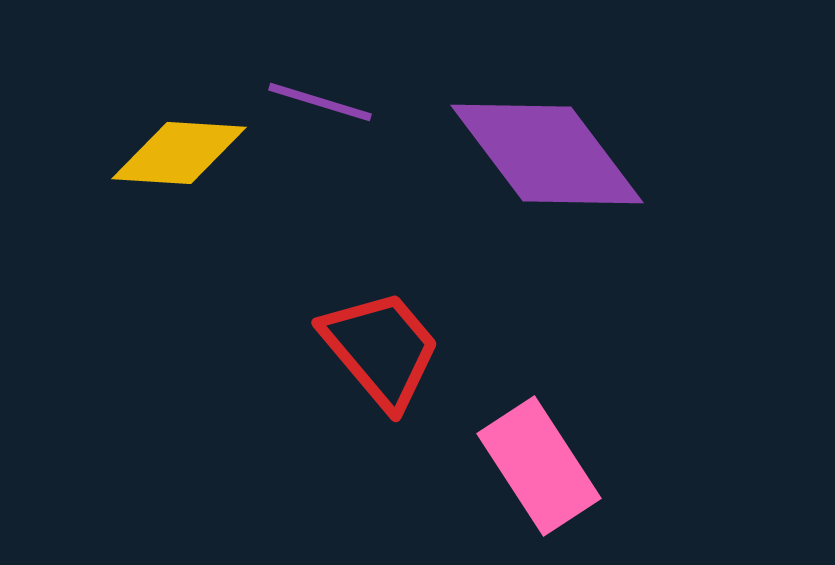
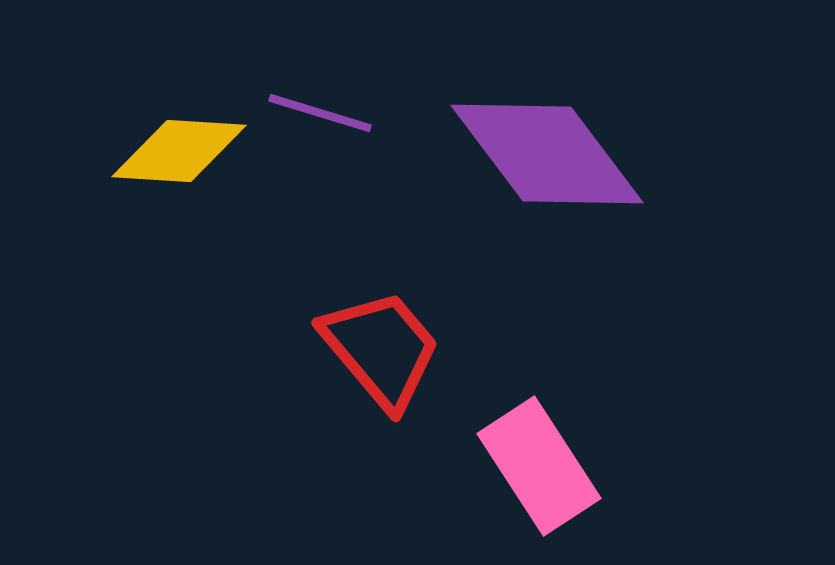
purple line: moved 11 px down
yellow diamond: moved 2 px up
